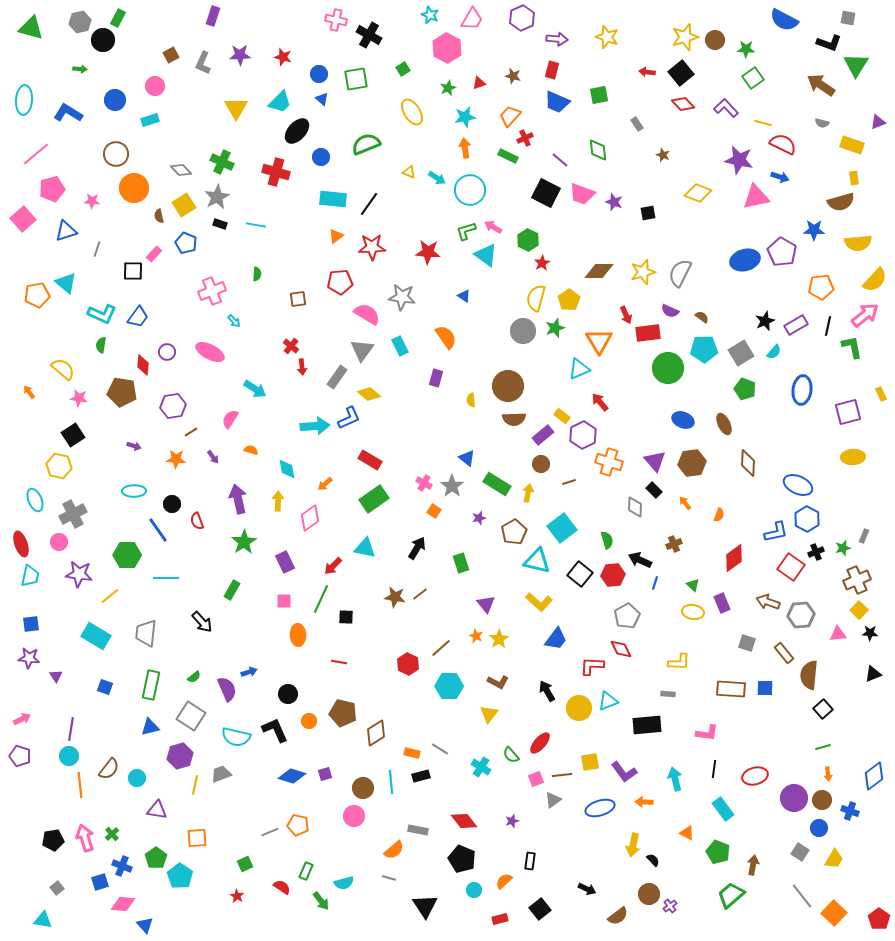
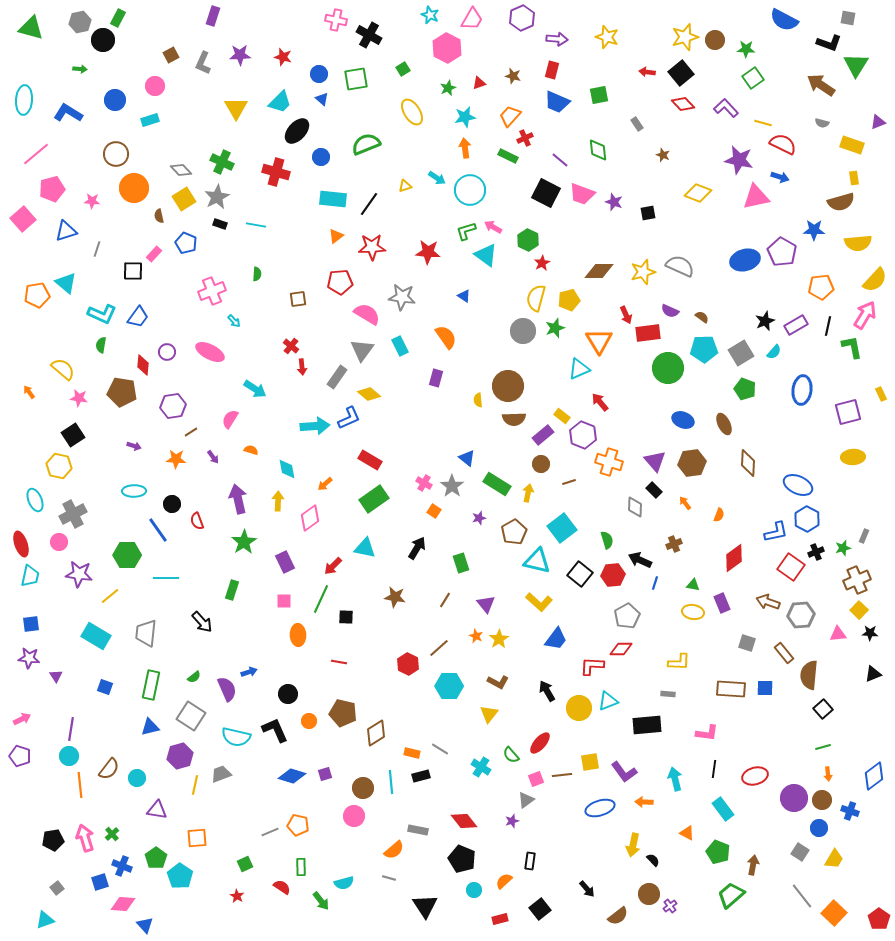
yellow triangle at (409, 172): moved 4 px left, 14 px down; rotated 40 degrees counterclockwise
yellow square at (184, 205): moved 6 px up
gray semicircle at (680, 273): moved 7 px up; rotated 88 degrees clockwise
yellow pentagon at (569, 300): rotated 20 degrees clockwise
pink arrow at (865, 315): rotated 20 degrees counterclockwise
yellow semicircle at (471, 400): moved 7 px right
purple hexagon at (583, 435): rotated 12 degrees counterclockwise
green triangle at (693, 585): rotated 32 degrees counterclockwise
green rectangle at (232, 590): rotated 12 degrees counterclockwise
brown line at (420, 594): moved 25 px right, 6 px down; rotated 21 degrees counterclockwise
brown line at (441, 648): moved 2 px left
red diamond at (621, 649): rotated 65 degrees counterclockwise
gray triangle at (553, 800): moved 27 px left
green rectangle at (306, 871): moved 5 px left, 4 px up; rotated 24 degrees counterclockwise
black arrow at (587, 889): rotated 24 degrees clockwise
cyan triangle at (43, 920): moved 2 px right; rotated 30 degrees counterclockwise
